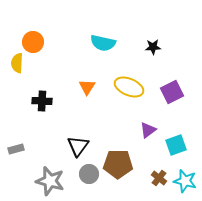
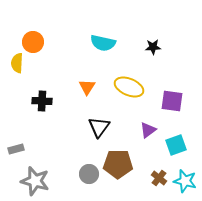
purple square: moved 9 px down; rotated 35 degrees clockwise
black triangle: moved 21 px right, 19 px up
gray star: moved 15 px left
